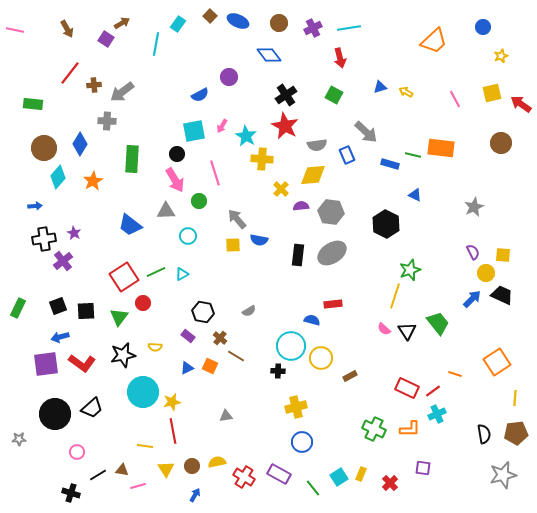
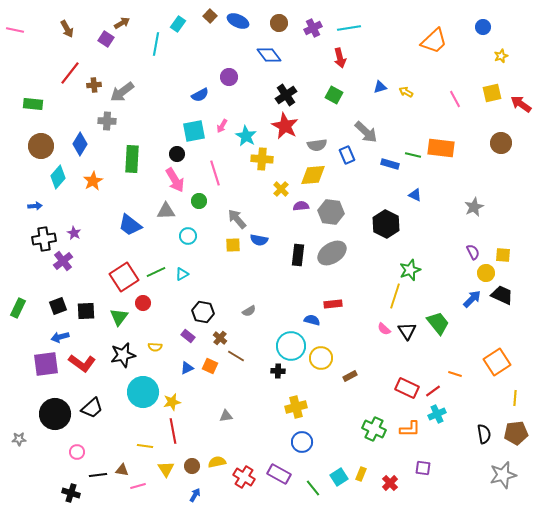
brown circle at (44, 148): moved 3 px left, 2 px up
black line at (98, 475): rotated 24 degrees clockwise
